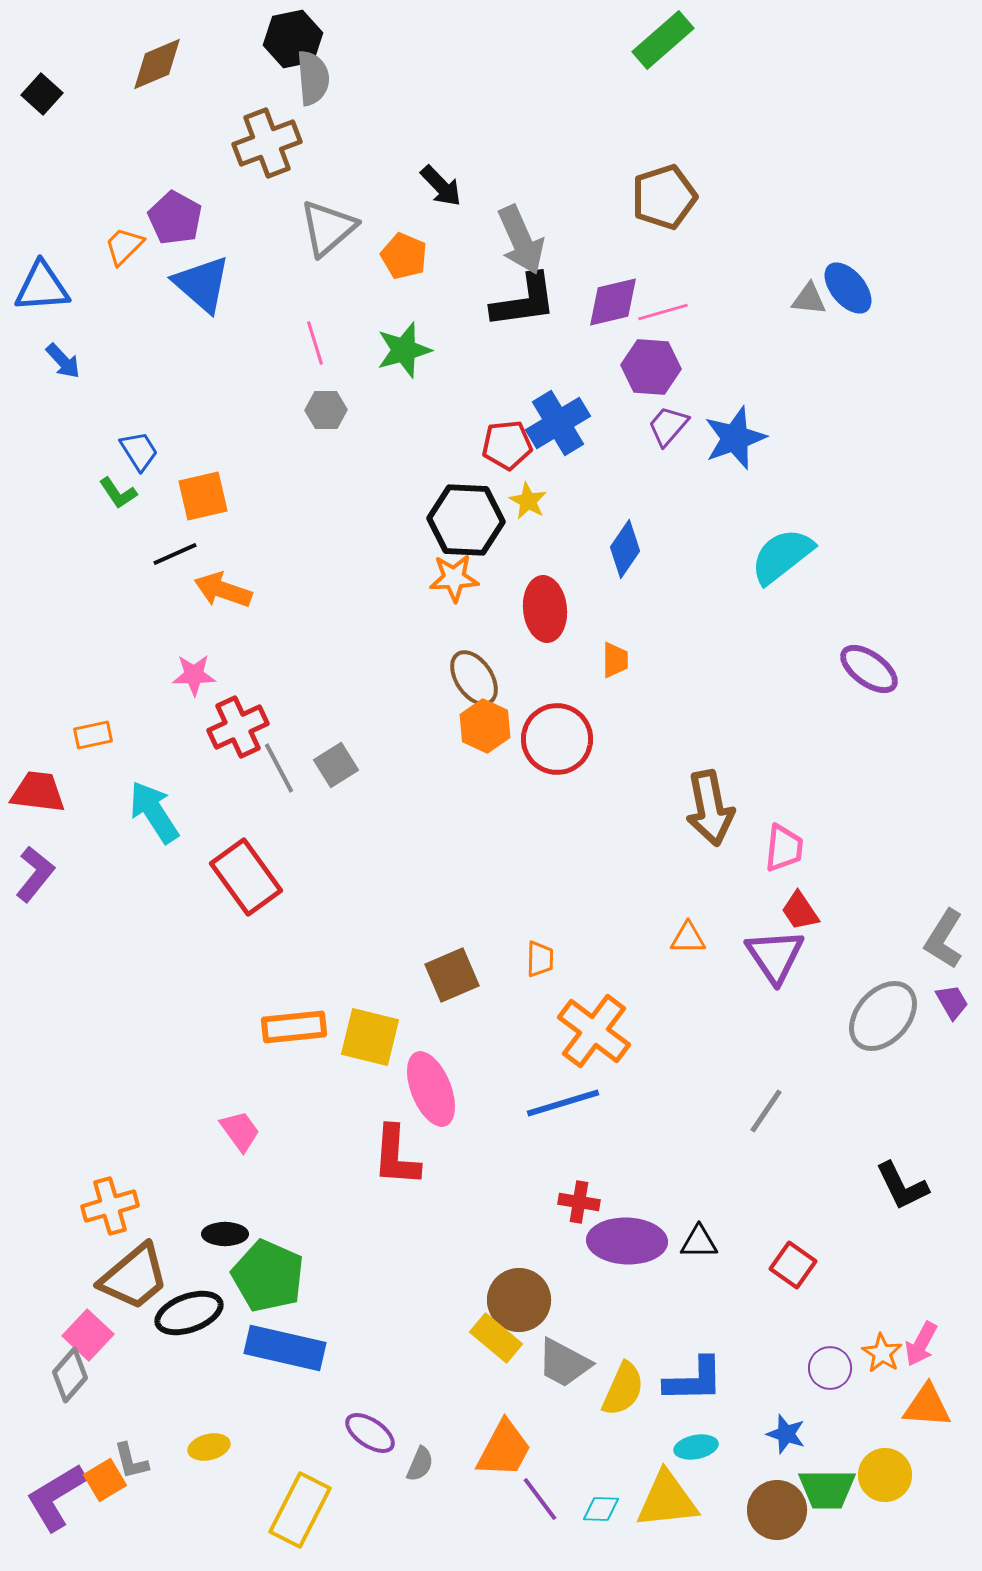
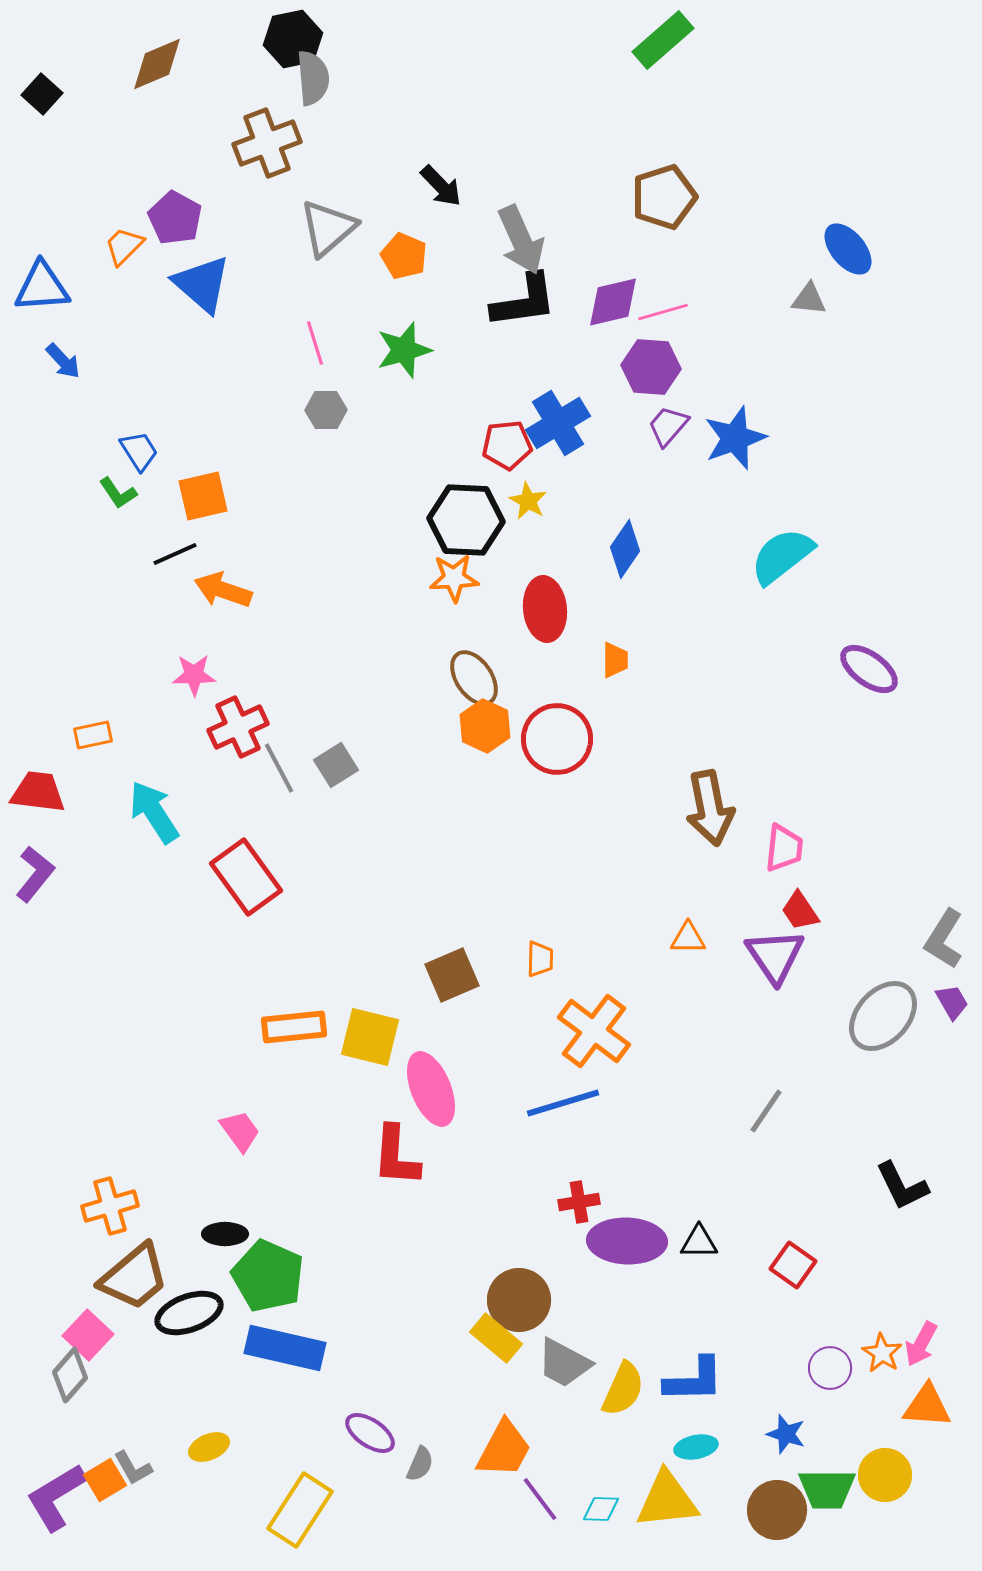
blue ellipse at (848, 288): moved 39 px up
red cross at (579, 1202): rotated 18 degrees counterclockwise
yellow ellipse at (209, 1447): rotated 9 degrees counterclockwise
gray L-shape at (131, 1461): moved 2 px right, 7 px down; rotated 15 degrees counterclockwise
yellow rectangle at (300, 1510): rotated 6 degrees clockwise
